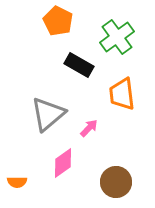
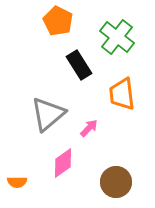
green cross: rotated 16 degrees counterclockwise
black rectangle: rotated 28 degrees clockwise
